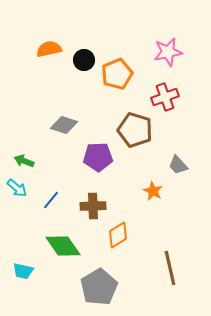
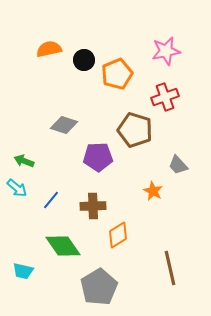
pink star: moved 2 px left, 1 px up
